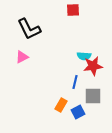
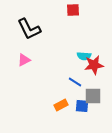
pink triangle: moved 2 px right, 3 px down
red star: moved 1 px right, 1 px up
blue line: rotated 72 degrees counterclockwise
orange rectangle: rotated 32 degrees clockwise
blue square: moved 4 px right, 6 px up; rotated 32 degrees clockwise
